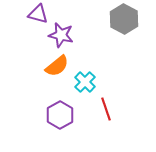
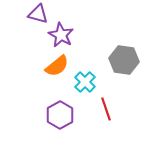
gray hexagon: moved 41 px down; rotated 20 degrees counterclockwise
purple star: rotated 15 degrees clockwise
